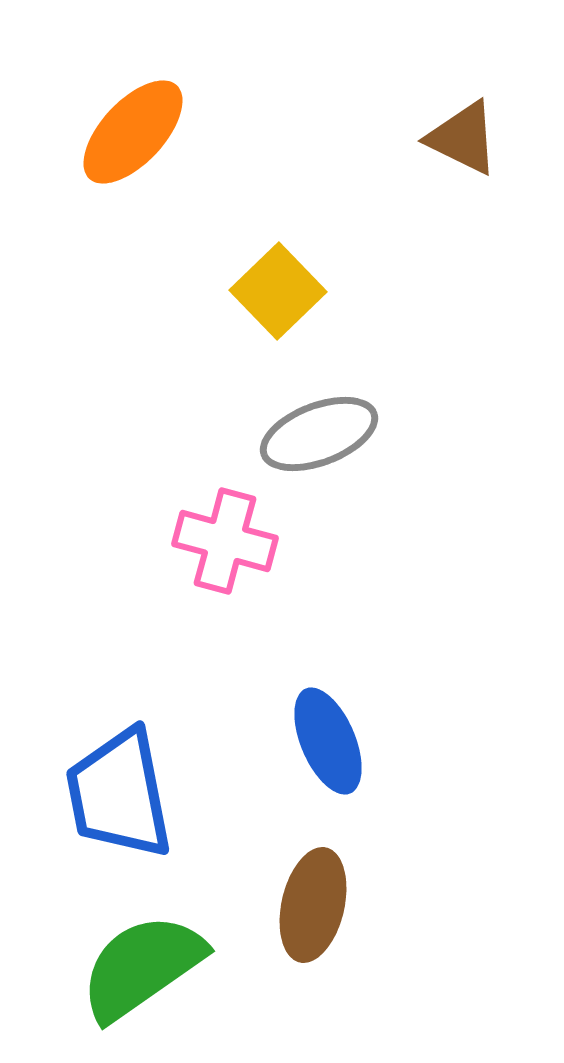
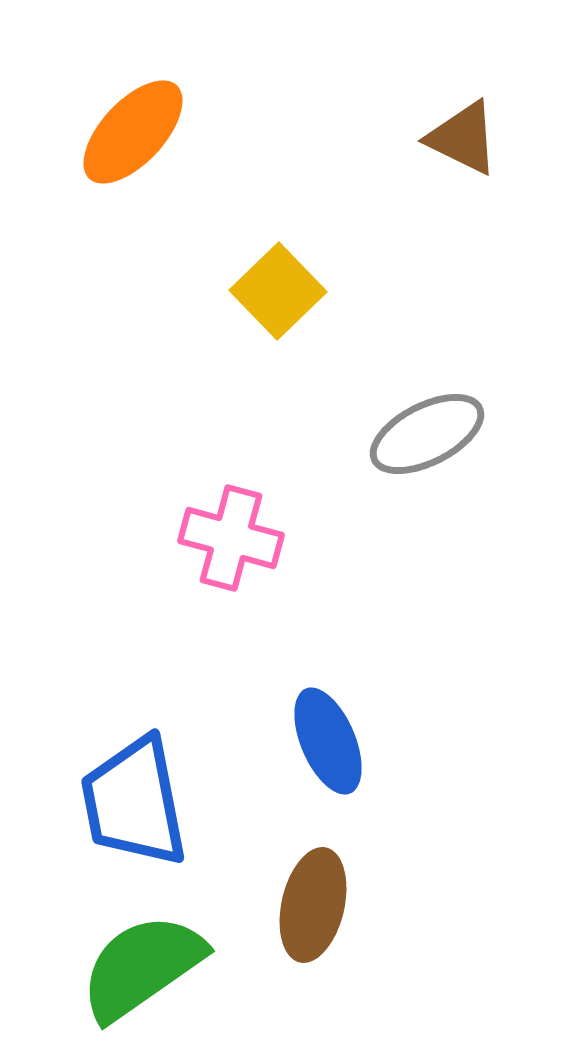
gray ellipse: moved 108 px right; rotated 6 degrees counterclockwise
pink cross: moved 6 px right, 3 px up
blue trapezoid: moved 15 px right, 8 px down
